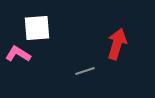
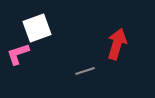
white square: rotated 16 degrees counterclockwise
pink L-shape: rotated 50 degrees counterclockwise
